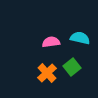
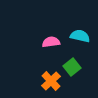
cyan semicircle: moved 2 px up
orange cross: moved 4 px right, 8 px down
